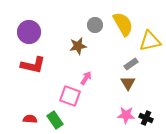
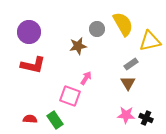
gray circle: moved 2 px right, 4 px down
